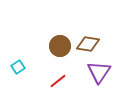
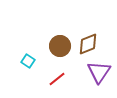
brown diamond: rotated 30 degrees counterclockwise
cyan square: moved 10 px right, 6 px up; rotated 24 degrees counterclockwise
red line: moved 1 px left, 2 px up
